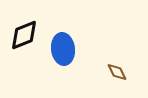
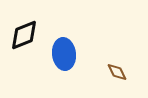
blue ellipse: moved 1 px right, 5 px down
